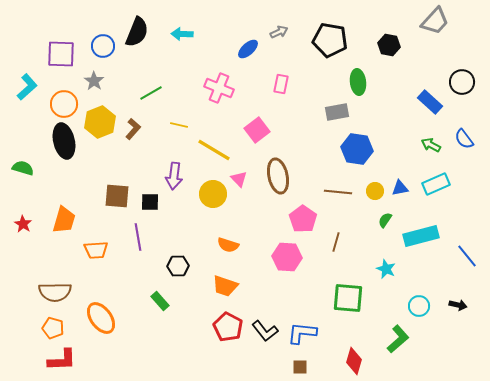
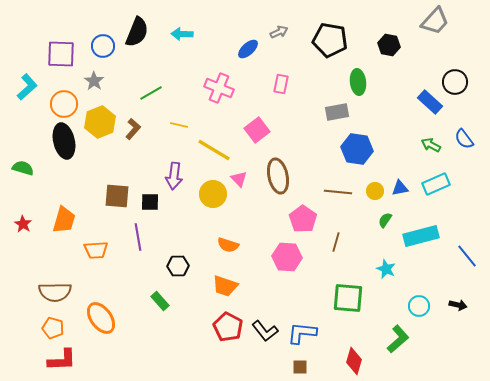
black circle at (462, 82): moved 7 px left
